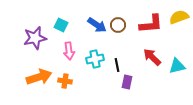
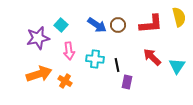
yellow semicircle: rotated 96 degrees clockwise
cyan square: rotated 16 degrees clockwise
purple star: moved 3 px right
cyan cross: rotated 18 degrees clockwise
cyan triangle: rotated 42 degrees counterclockwise
orange arrow: moved 3 px up
orange cross: rotated 24 degrees clockwise
